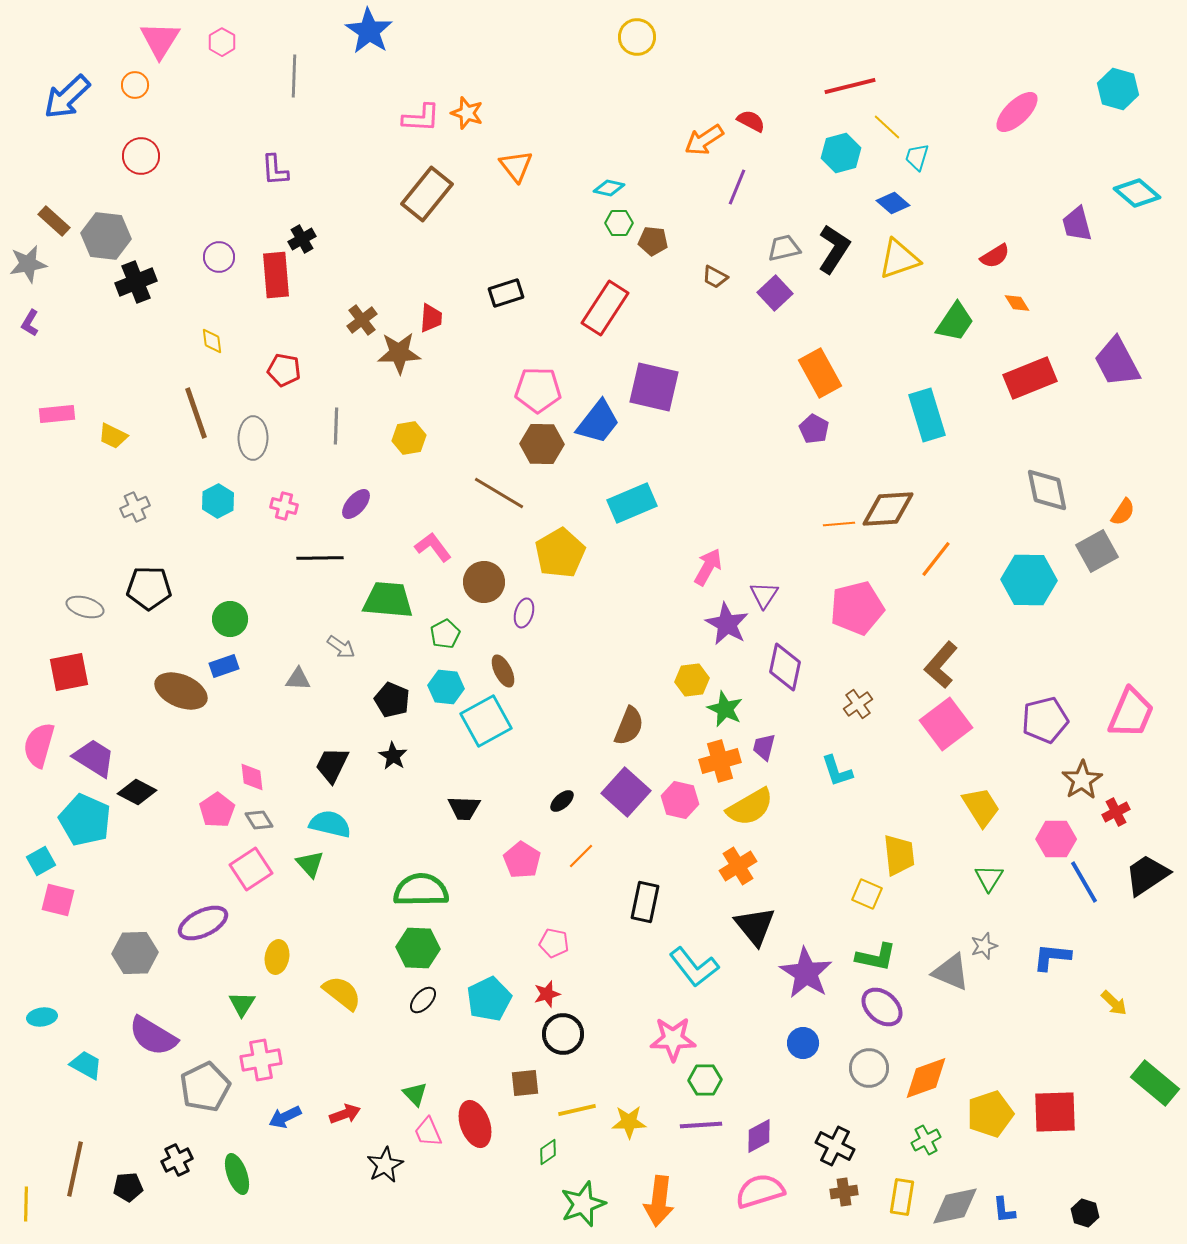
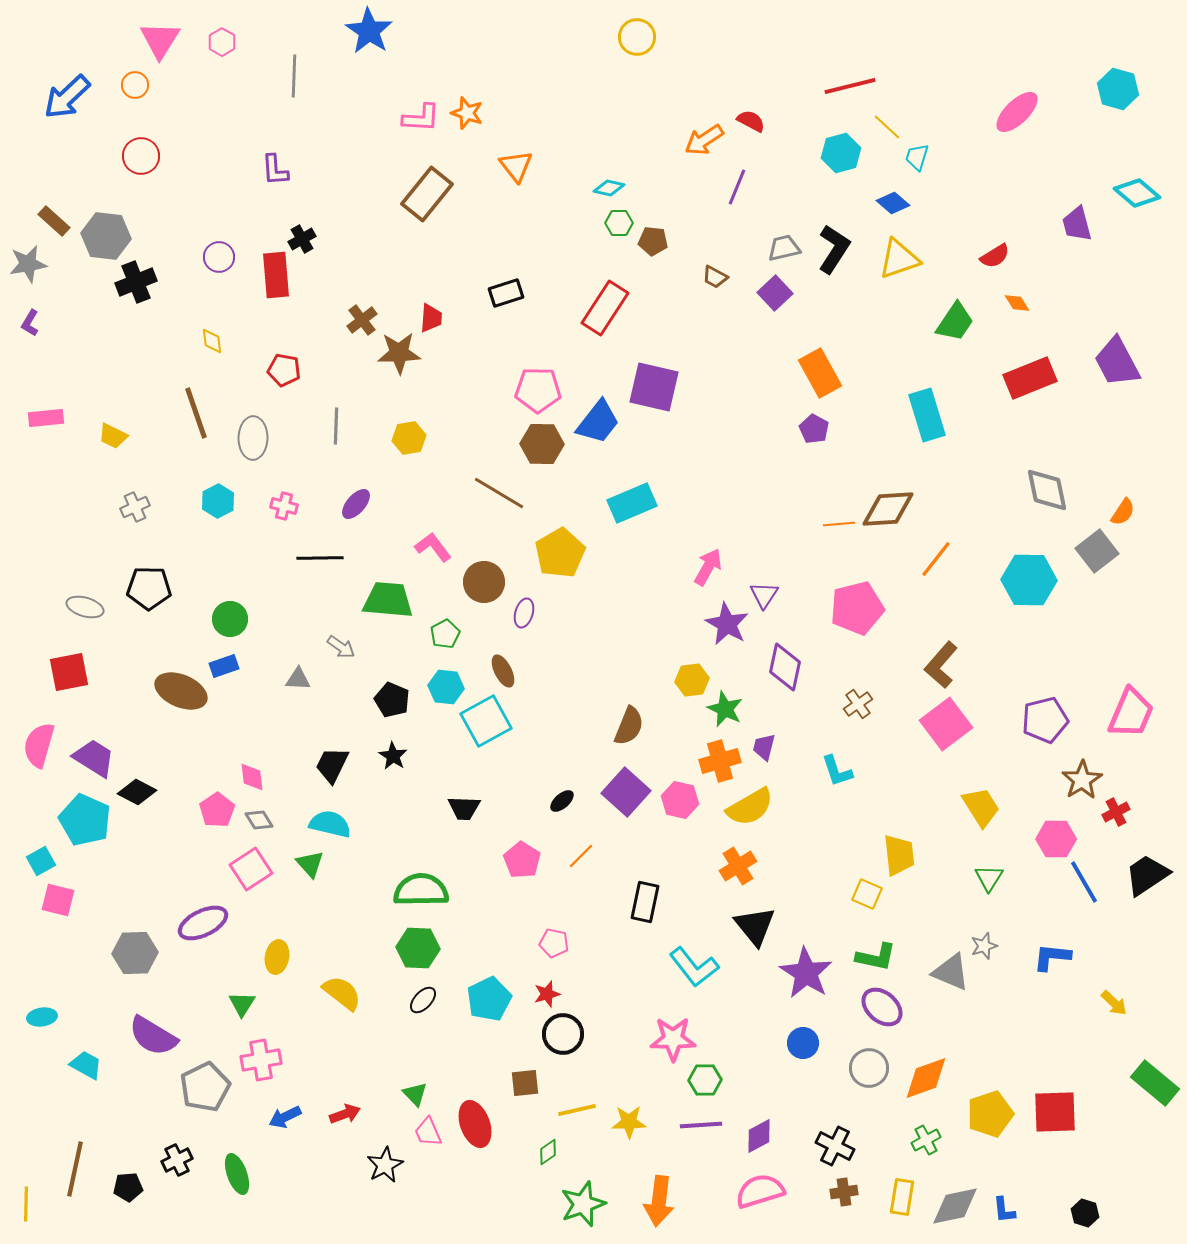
pink rectangle at (57, 414): moved 11 px left, 4 px down
gray square at (1097, 551): rotated 9 degrees counterclockwise
